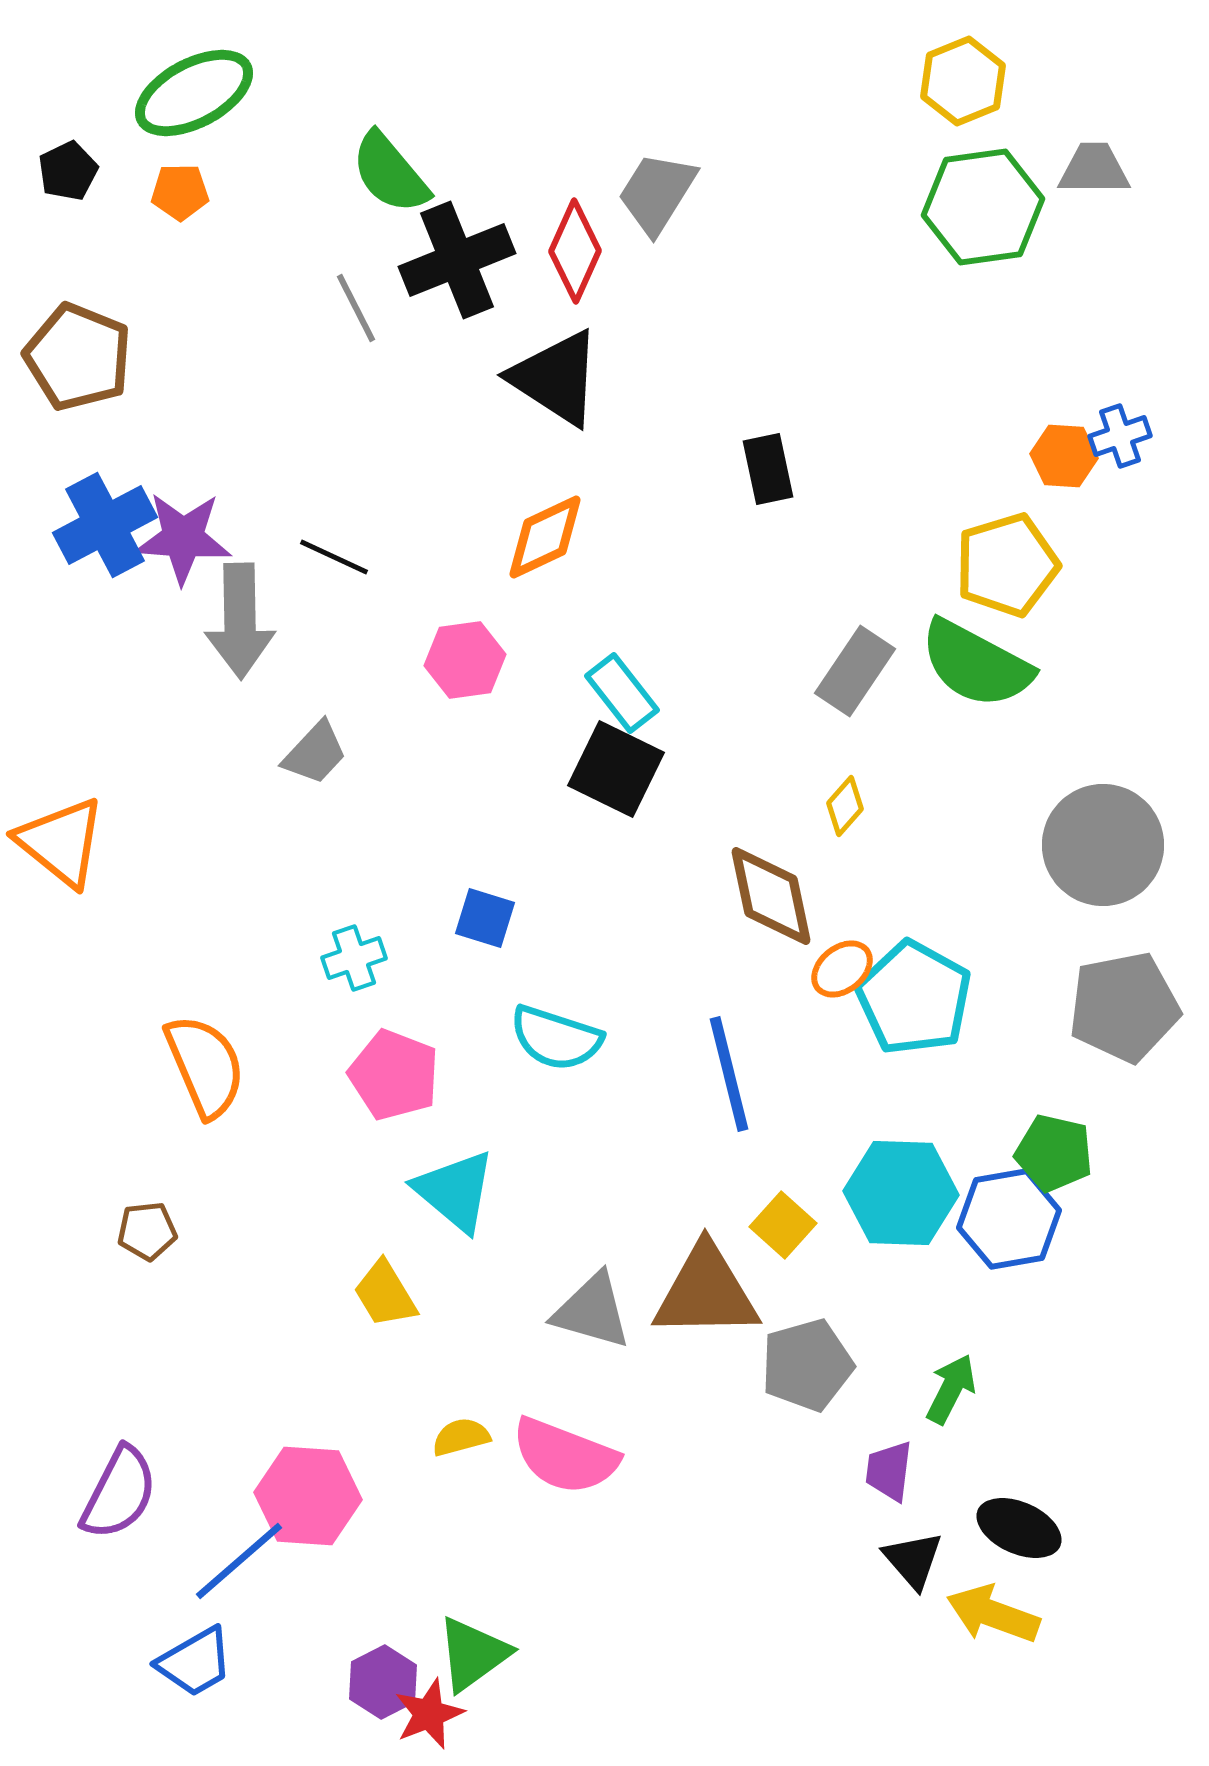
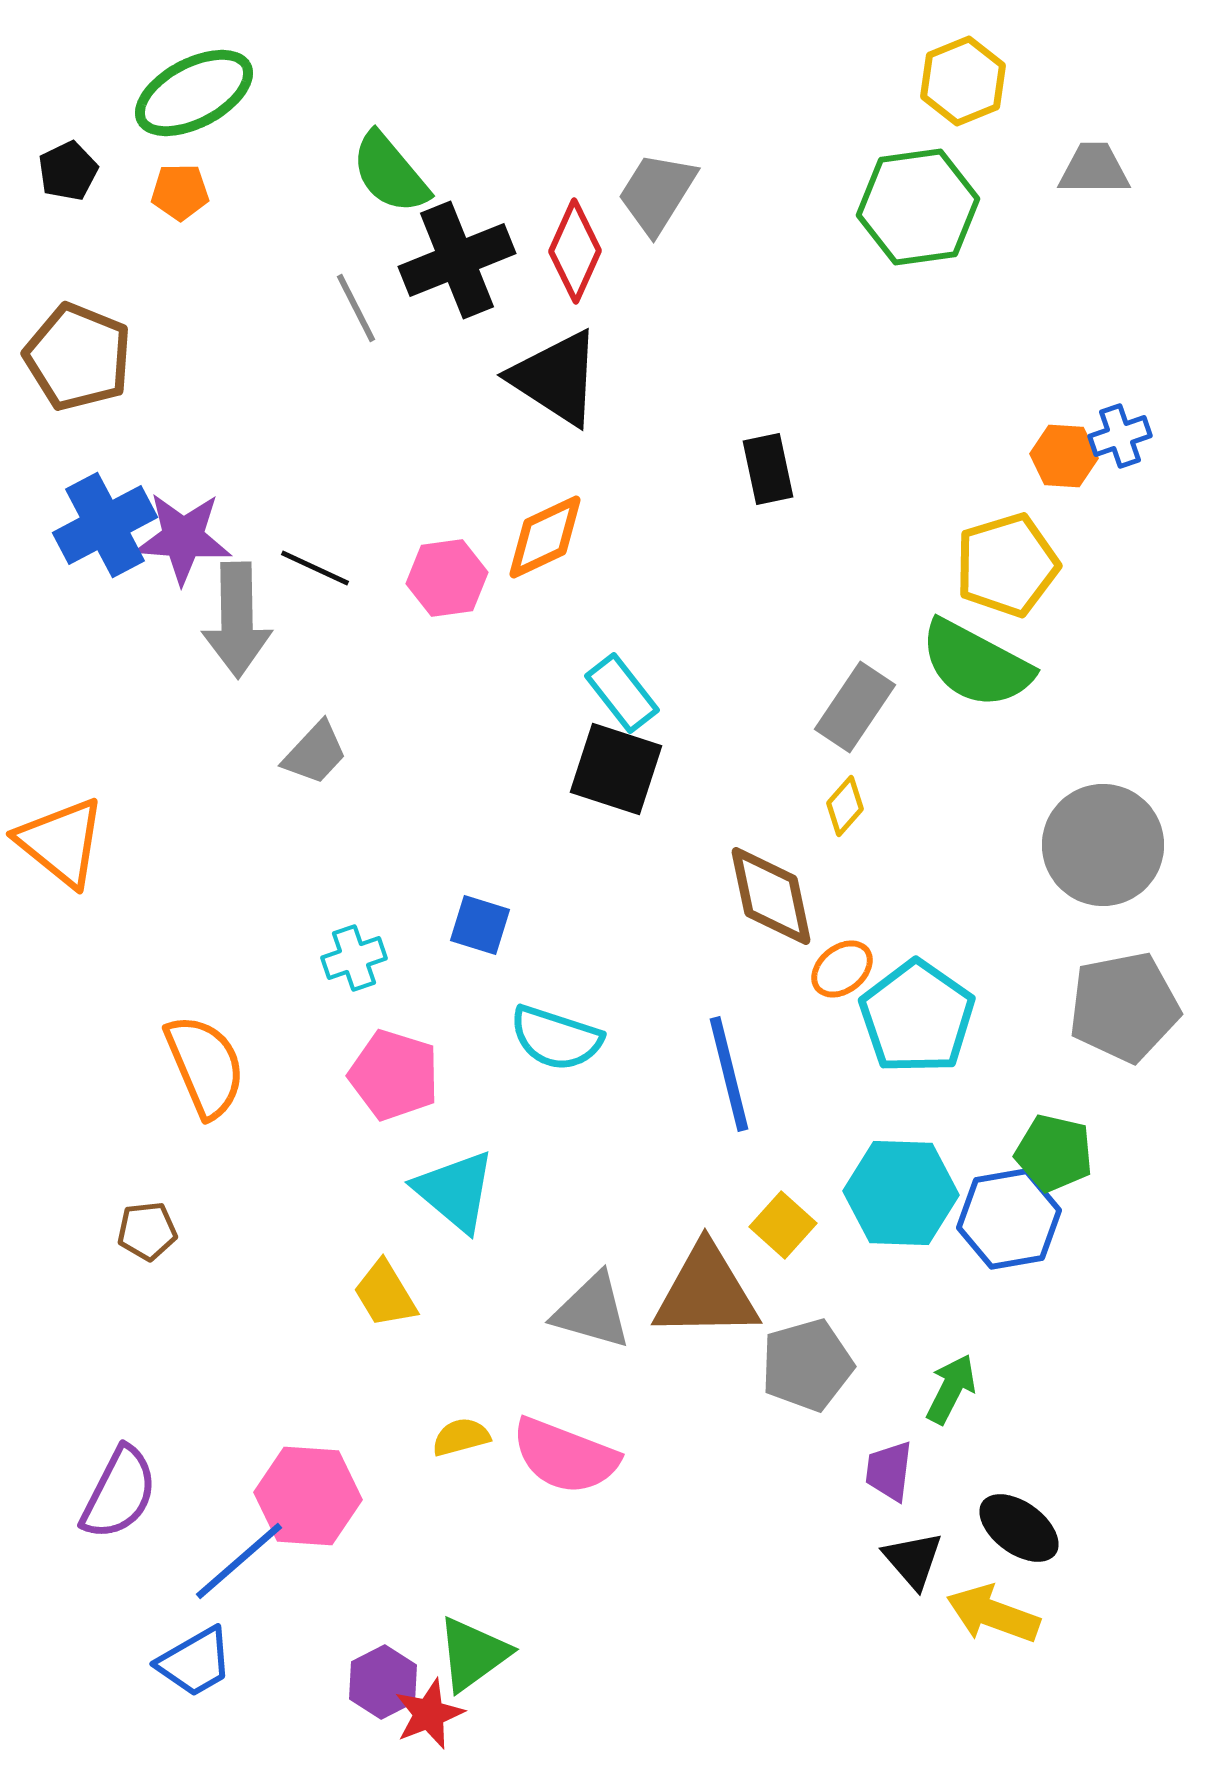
green hexagon at (983, 207): moved 65 px left
black line at (334, 557): moved 19 px left, 11 px down
gray arrow at (240, 621): moved 3 px left, 1 px up
pink hexagon at (465, 660): moved 18 px left, 82 px up
gray rectangle at (855, 671): moved 36 px down
black square at (616, 769): rotated 8 degrees counterclockwise
blue square at (485, 918): moved 5 px left, 7 px down
cyan pentagon at (914, 998): moved 3 px right, 19 px down; rotated 6 degrees clockwise
pink pentagon at (394, 1075): rotated 4 degrees counterclockwise
black ellipse at (1019, 1528): rotated 12 degrees clockwise
